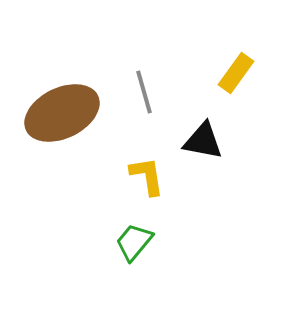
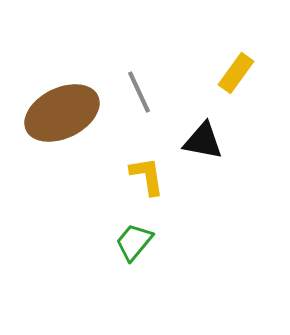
gray line: moved 5 px left; rotated 9 degrees counterclockwise
